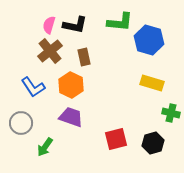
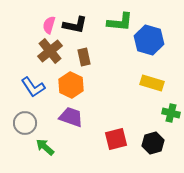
gray circle: moved 4 px right
green arrow: rotated 96 degrees clockwise
